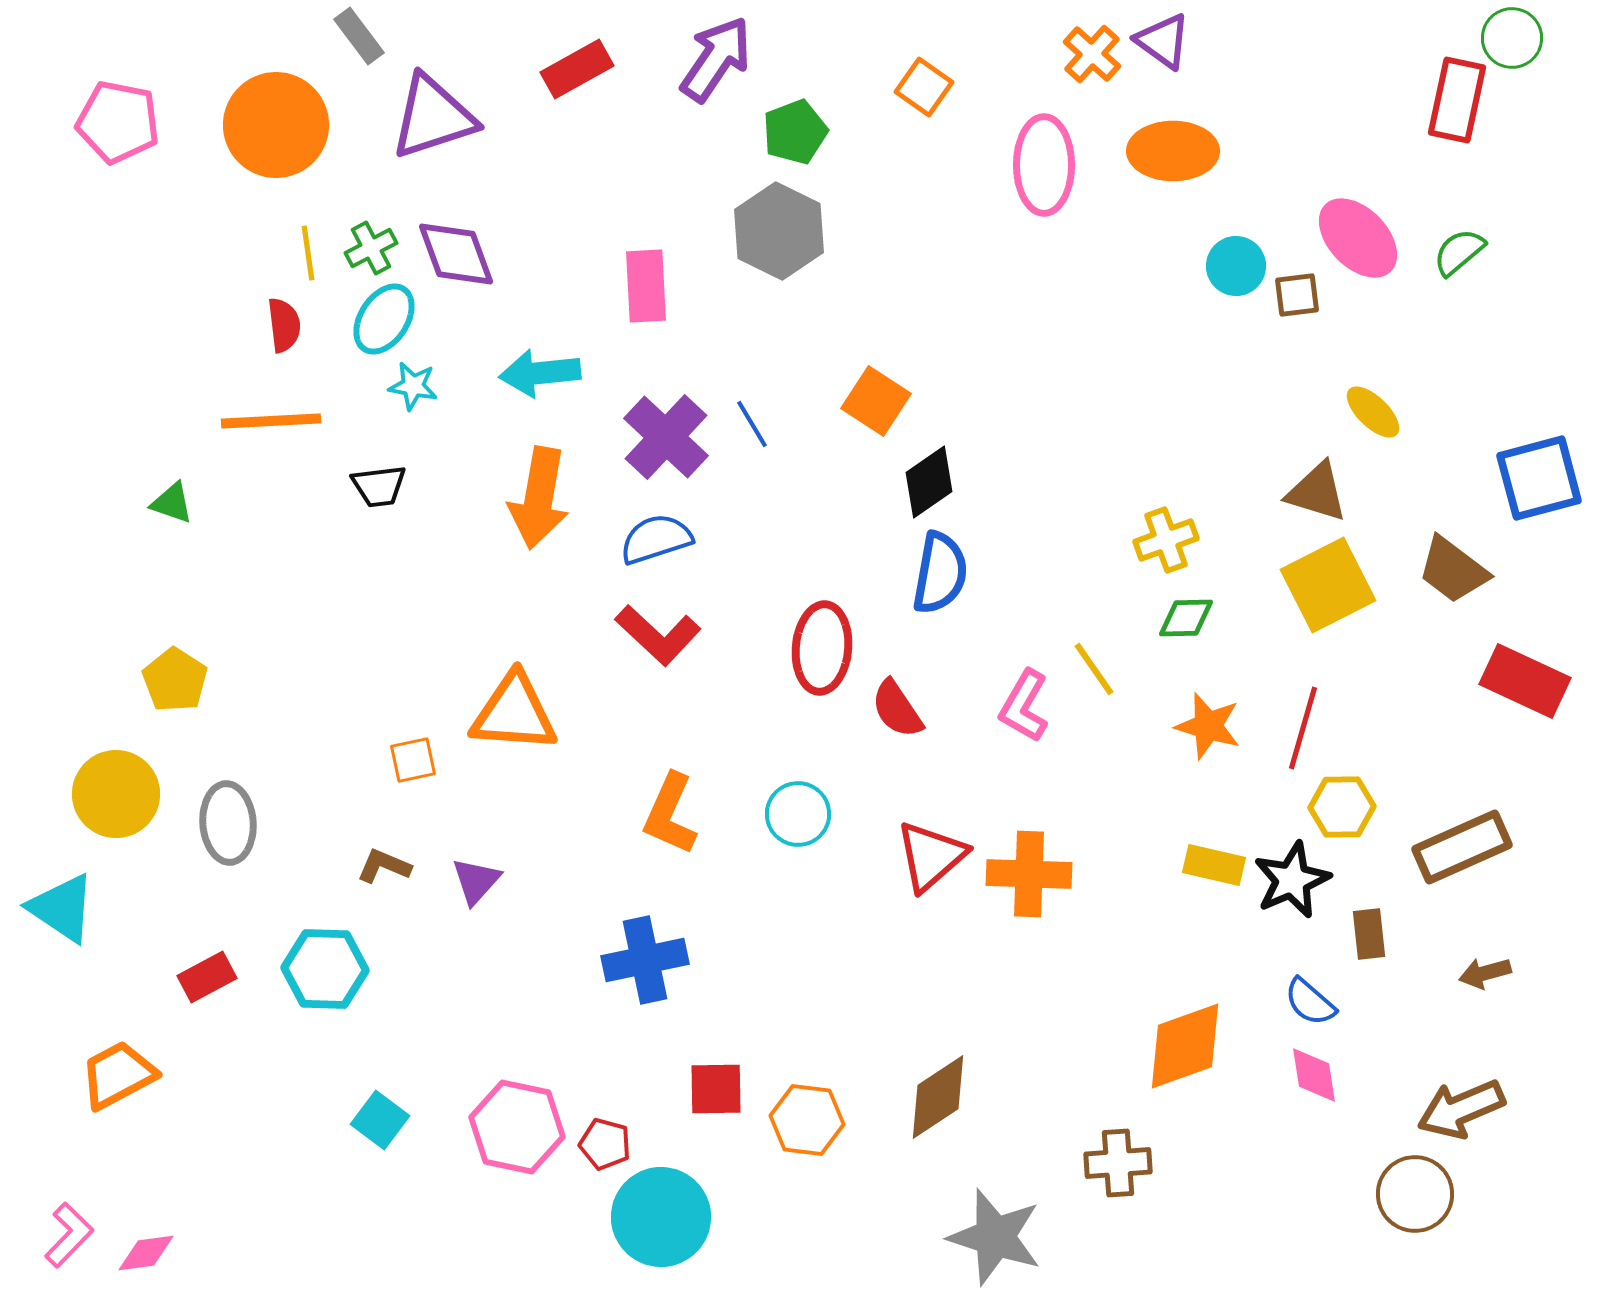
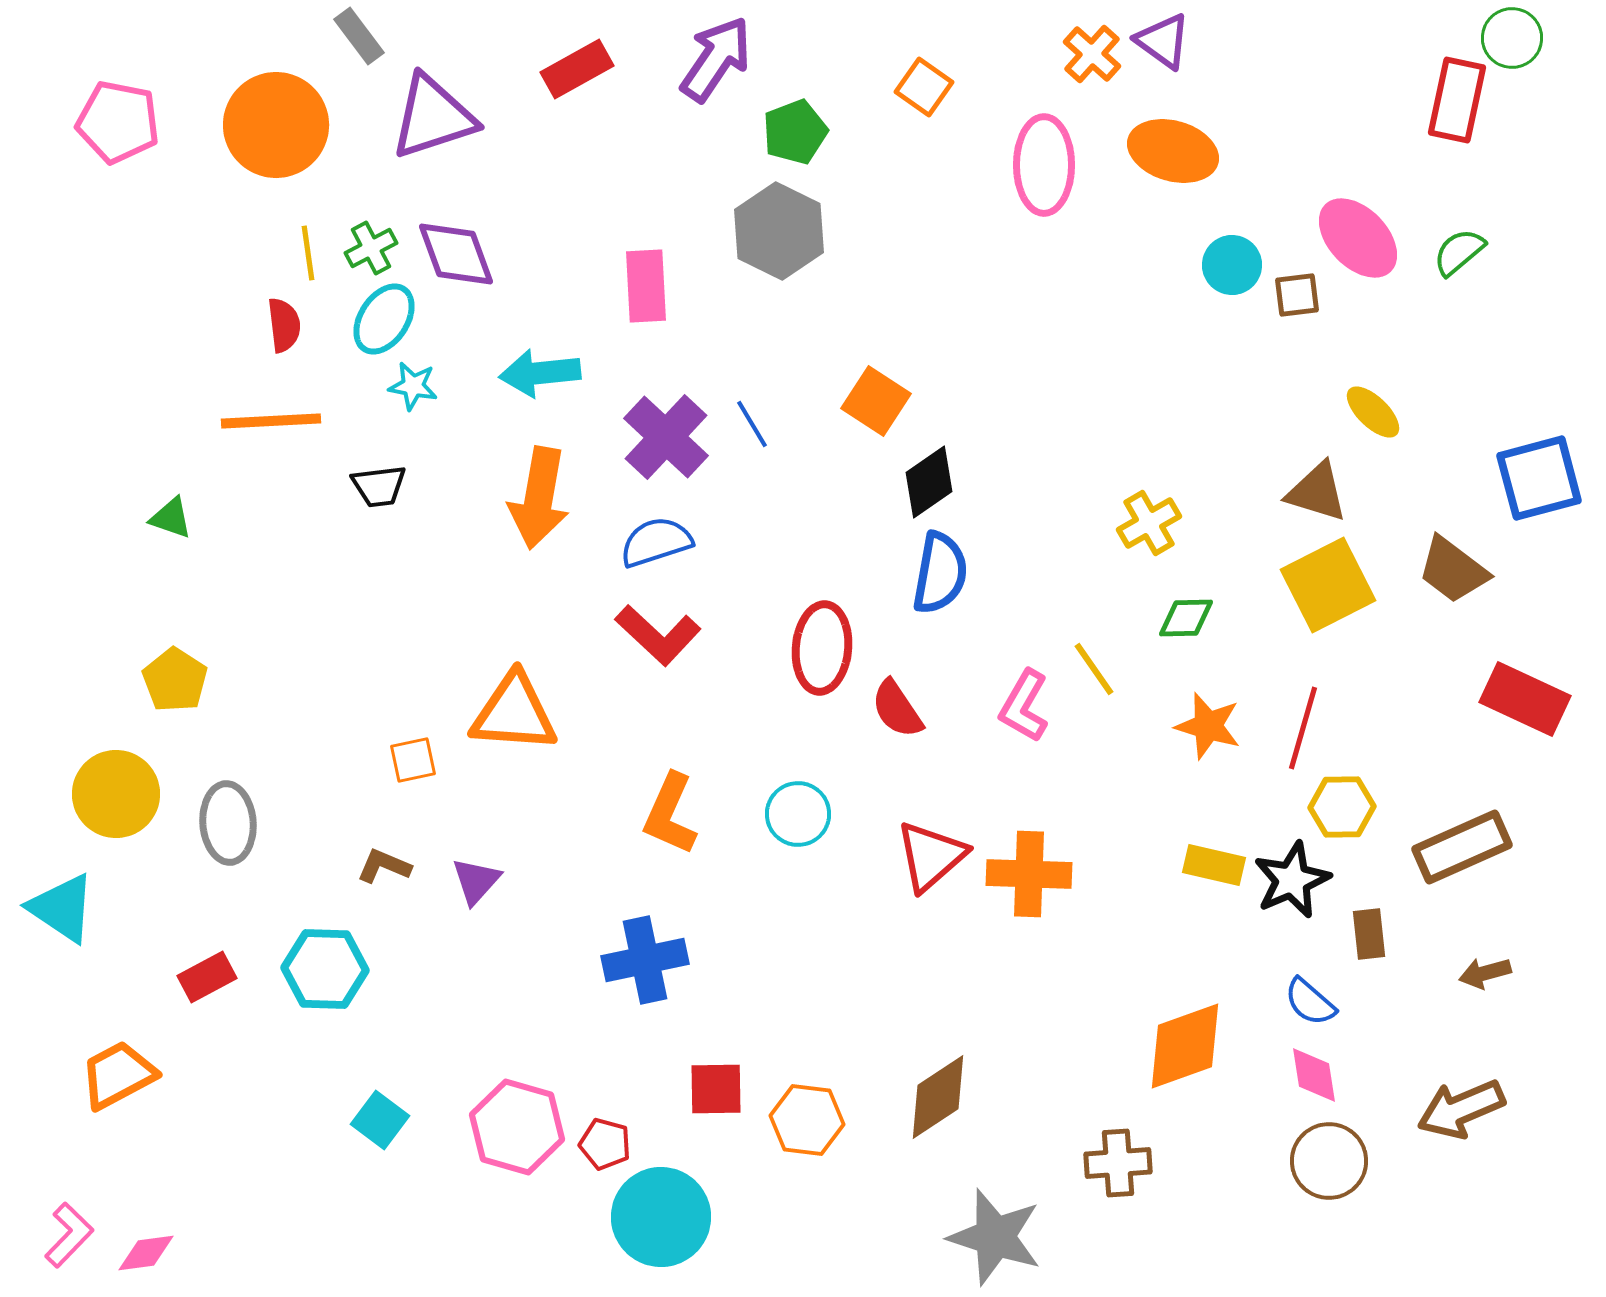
orange ellipse at (1173, 151): rotated 16 degrees clockwise
cyan circle at (1236, 266): moved 4 px left, 1 px up
green triangle at (172, 503): moved 1 px left, 15 px down
blue semicircle at (656, 539): moved 3 px down
yellow cross at (1166, 540): moved 17 px left, 17 px up; rotated 10 degrees counterclockwise
red rectangle at (1525, 681): moved 18 px down
pink hexagon at (517, 1127): rotated 4 degrees clockwise
brown circle at (1415, 1194): moved 86 px left, 33 px up
